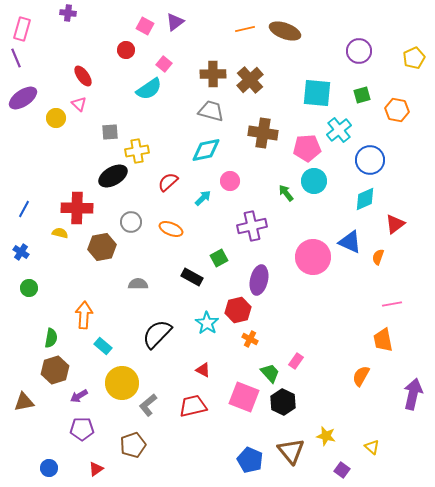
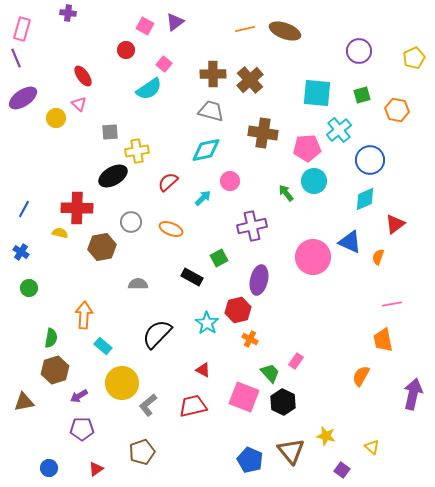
brown pentagon at (133, 445): moved 9 px right, 7 px down
